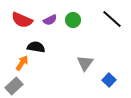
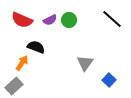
green circle: moved 4 px left
black semicircle: rotated 12 degrees clockwise
